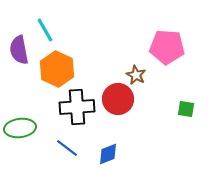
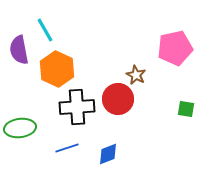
pink pentagon: moved 8 px right, 1 px down; rotated 16 degrees counterclockwise
blue line: rotated 55 degrees counterclockwise
